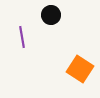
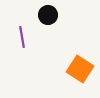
black circle: moved 3 px left
